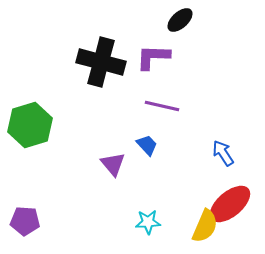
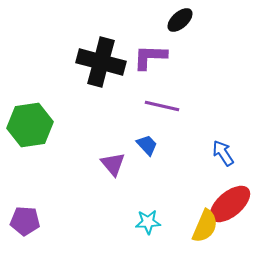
purple L-shape: moved 3 px left
green hexagon: rotated 9 degrees clockwise
